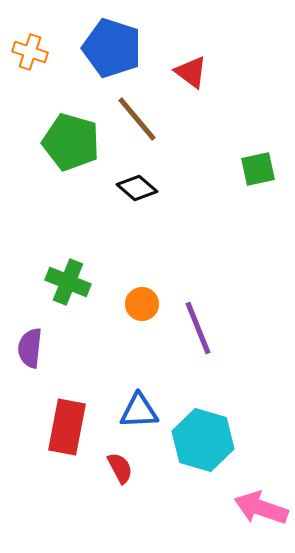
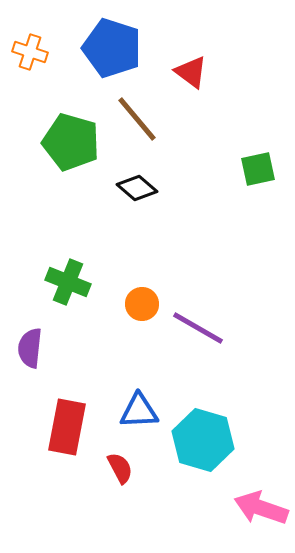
purple line: rotated 38 degrees counterclockwise
